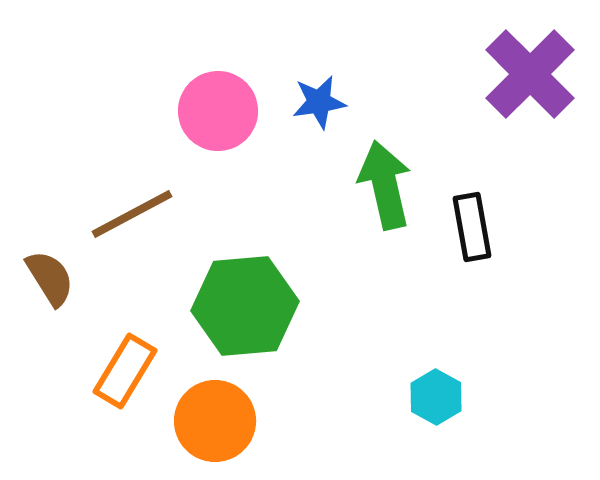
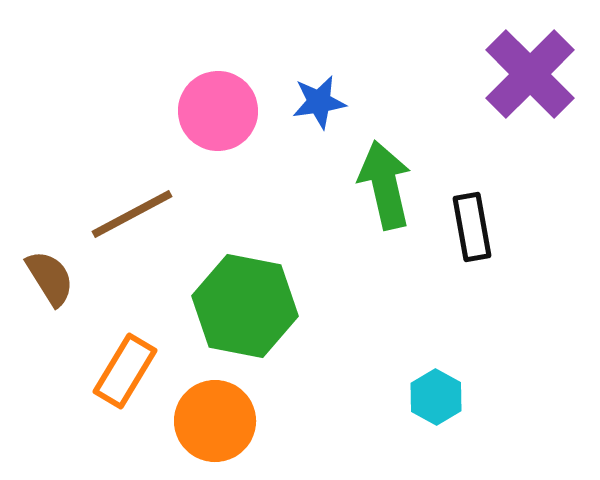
green hexagon: rotated 16 degrees clockwise
